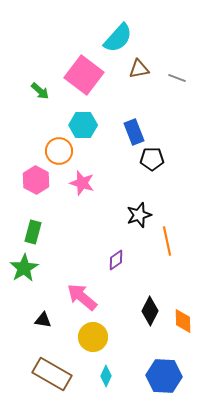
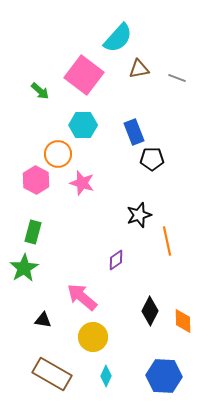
orange circle: moved 1 px left, 3 px down
